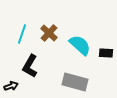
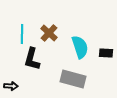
cyan line: rotated 18 degrees counterclockwise
cyan semicircle: moved 2 px down; rotated 30 degrees clockwise
black L-shape: moved 2 px right, 7 px up; rotated 15 degrees counterclockwise
gray rectangle: moved 2 px left, 3 px up
black arrow: rotated 24 degrees clockwise
